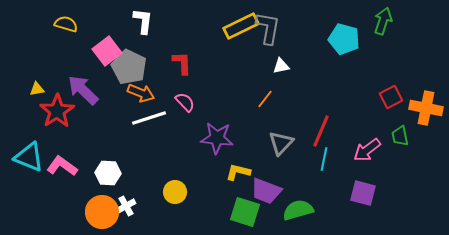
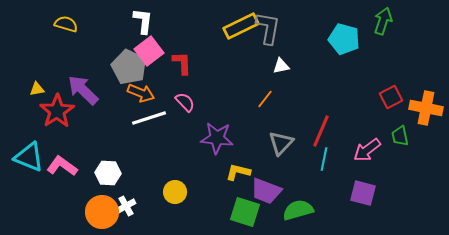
pink square: moved 42 px right
